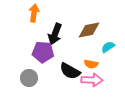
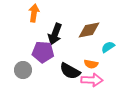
gray circle: moved 6 px left, 8 px up
